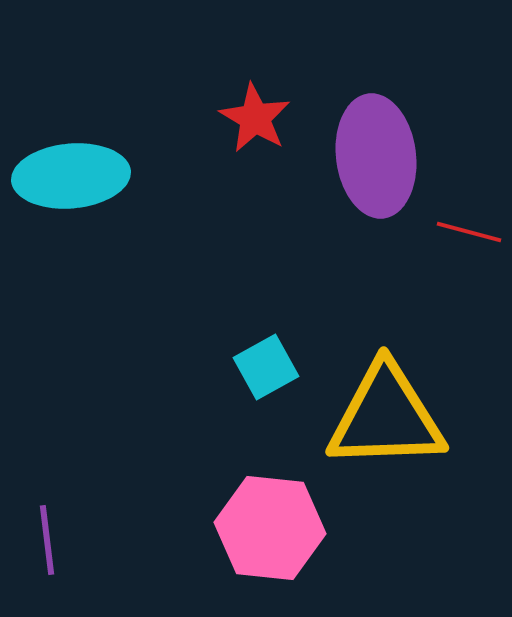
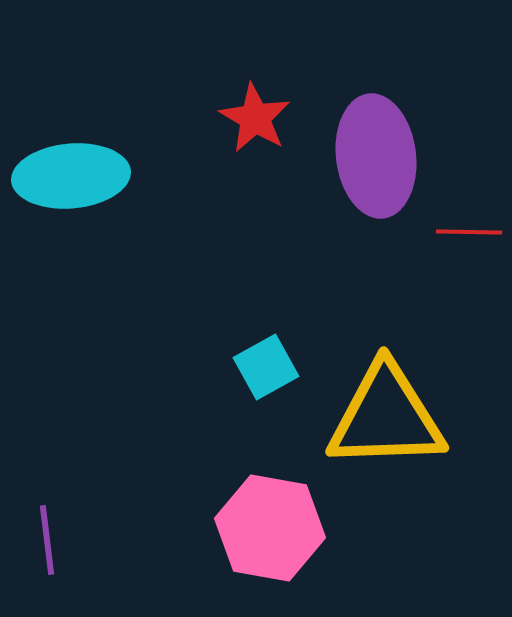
red line: rotated 14 degrees counterclockwise
pink hexagon: rotated 4 degrees clockwise
